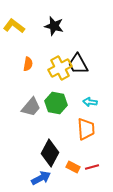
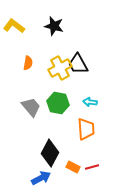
orange semicircle: moved 1 px up
green hexagon: moved 2 px right
gray trapezoid: rotated 80 degrees counterclockwise
